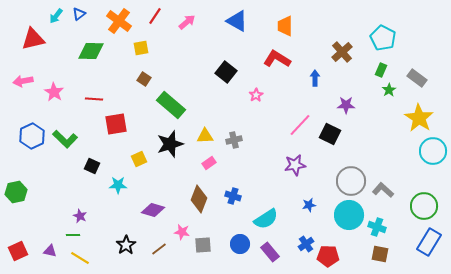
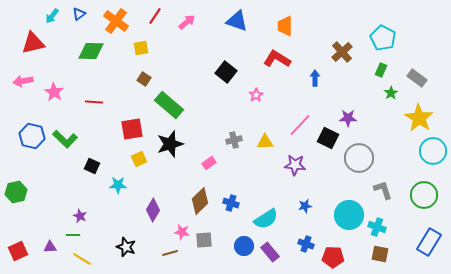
cyan arrow at (56, 16): moved 4 px left
orange cross at (119, 21): moved 3 px left
blue triangle at (237, 21): rotated 10 degrees counterclockwise
red triangle at (33, 39): moved 4 px down
green star at (389, 90): moved 2 px right, 3 px down
red line at (94, 99): moved 3 px down
green rectangle at (171, 105): moved 2 px left
purple star at (346, 105): moved 2 px right, 13 px down
red square at (116, 124): moved 16 px right, 5 px down
black square at (330, 134): moved 2 px left, 4 px down
blue hexagon at (32, 136): rotated 20 degrees counterclockwise
yellow triangle at (205, 136): moved 60 px right, 6 px down
purple star at (295, 165): rotated 15 degrees clockwise
gray circle at (351, 181): moved 8 px right, 23 px up
gray L-shape at (383, 190): rotated 30 degrees clockwise
blue cross at (233, 196): moved 2 px left, 7 px down
brown diamond at (199, 199): moved 1 px right, 2 px down; rotated 24 degrees clockwise
blue star at (309, 205): moved 4 px left, 1 px down
green circle at (424, 206): moved 11 px up
purple diamond at (153, 210): rotated 75 degrees counterclockwise
blue circle at (240, 244): moved 4 px right, 2 px down
blue cross at (306, 244): rotated 35 degrees counterclockwise
black star at (126, 245): moved 2 px down; rotated 18 degrees counterclockwise
gray square at (203, 245): moved 1 px right, 5 px up
brown line at (159, 249): moved 11 px right, 4 px down; rotated 21 degrees clockwise
purple triangle at (50, 251): moved 4 px up; rotated 16 degrees counterclockwise
red pentagon at (328, 256): moved 5 px right, 1 px down
yellow line at (80, 258): moved 2 px right, 1 px down
